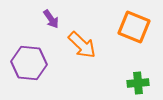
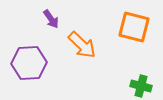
orange square: rotated 8 degrees counterclockwise
purple hexagon: rotated 8 degrees counterclockwise
green cross: moved 3 px right, 3 px down; rotated 20 degrees clockwise
